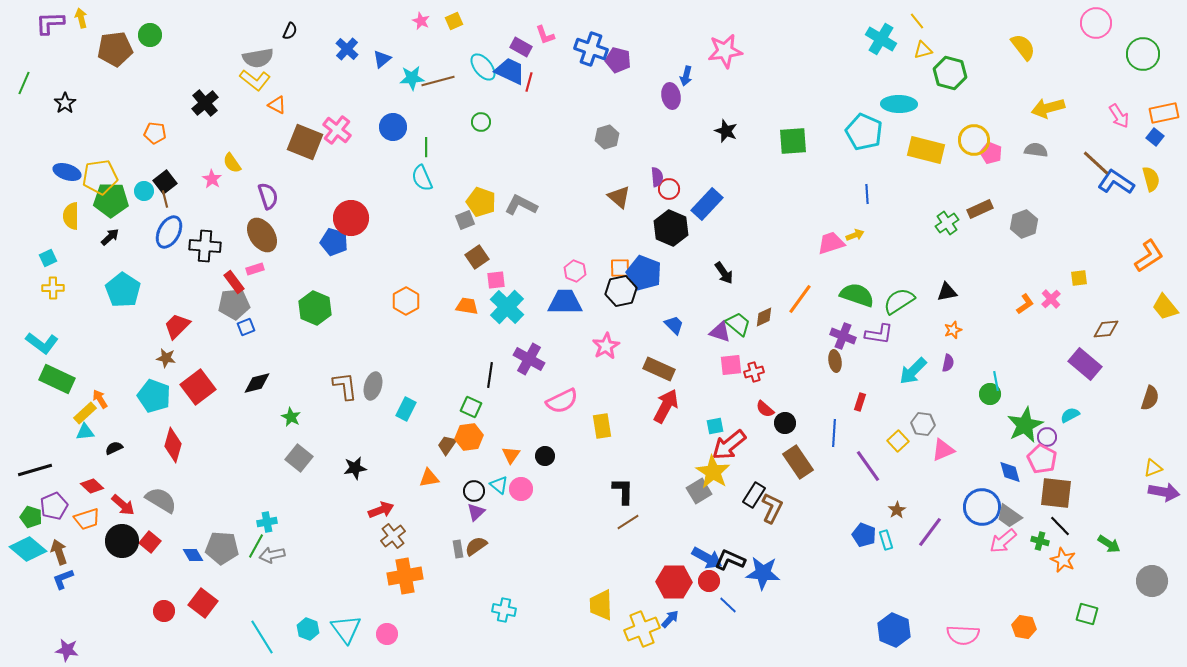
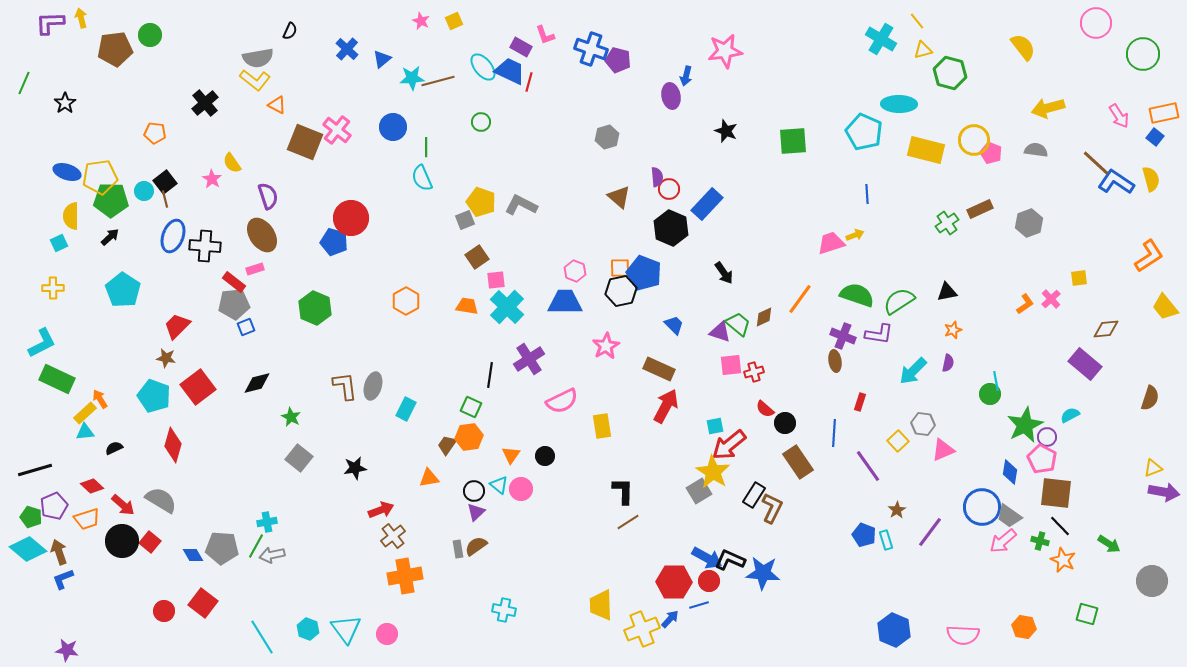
gray hexagon at (1024, 224): moved 5 px right, 1 px up
blue ellipse at (169, 232): moved 4 px right, 4 px down; rotated 8 degrees counterclockwise
cyan square at (48, 258): moved 11 px right, 15 px up
red rectangle at (234, 282): rotated 15 degrees counterclockwise
cyan L-shape at (42, 343): rotated 64 degrees counterclockwise
purple cross at (529, 359): rotated 28 degrees clockwise
blue diamond at (1010, 472): rotated 25 degrees clockwise
blue line at (728, 605): moved 29 px left; rotated 60 degrees counterclockwise
